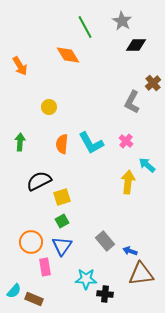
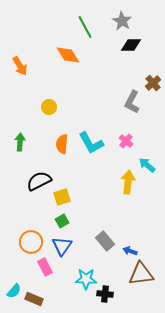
black diamond: moved 5 px left
pink rectangle: rotated 18 degrees counterclockwise
